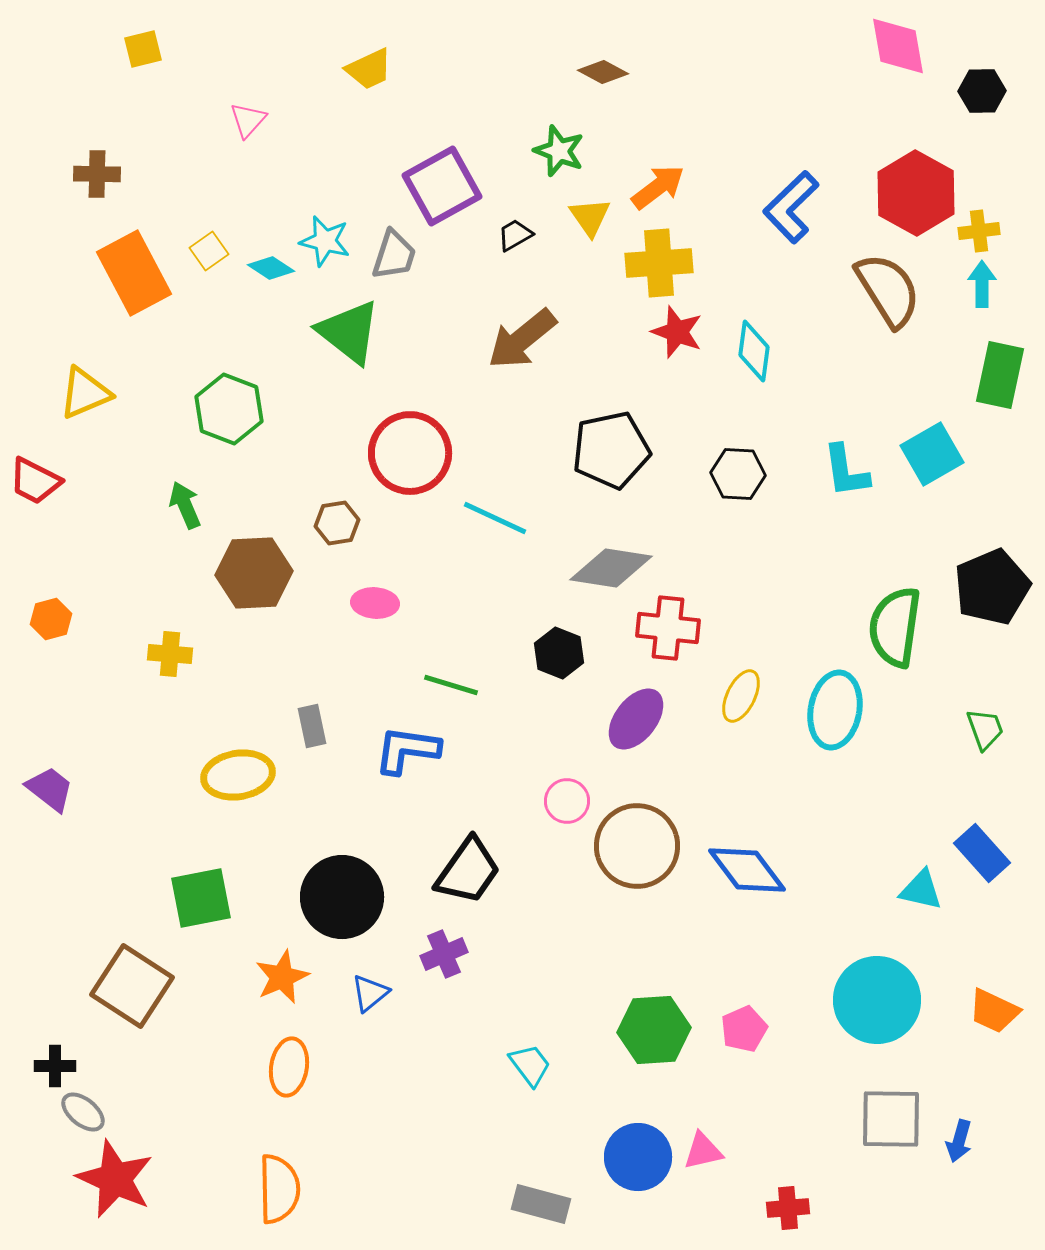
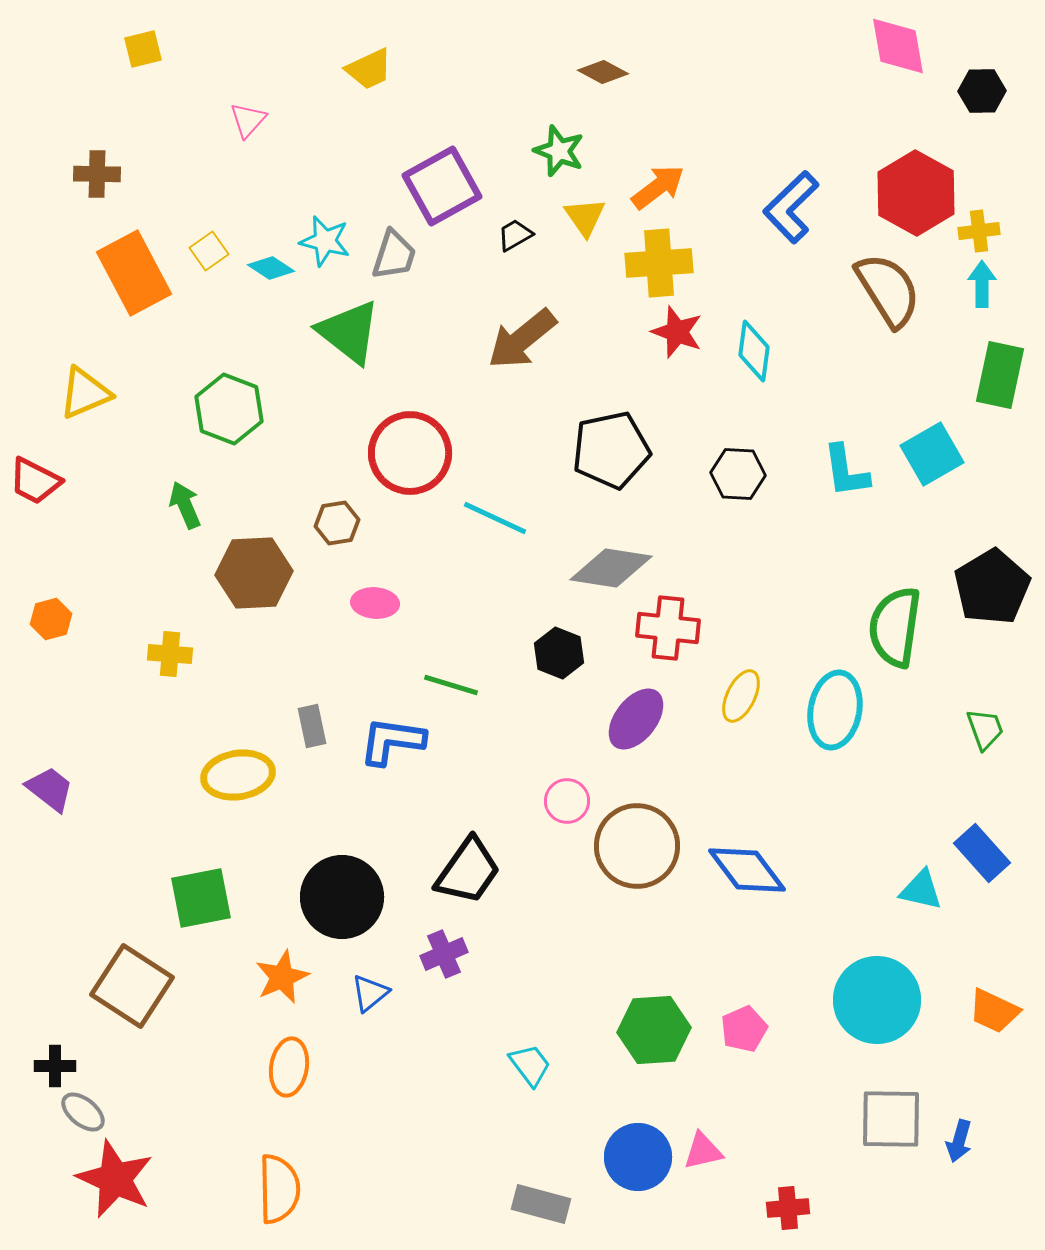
yellow triangle at (590, 217): moved 5 px left
black pentagon at (992, 587): rotated 8 degrees counterclockwise
blue L-shape at (407, 750): moved 15 px left, 9 px up
